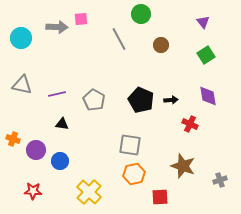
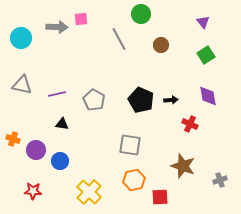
orange hexagon: moved 6 px down
